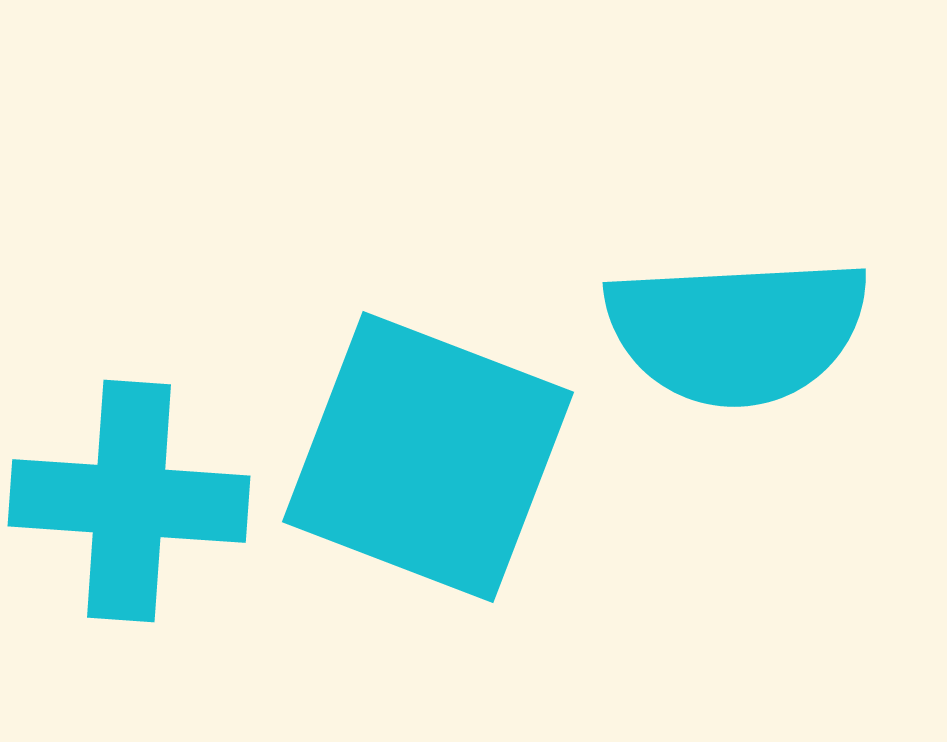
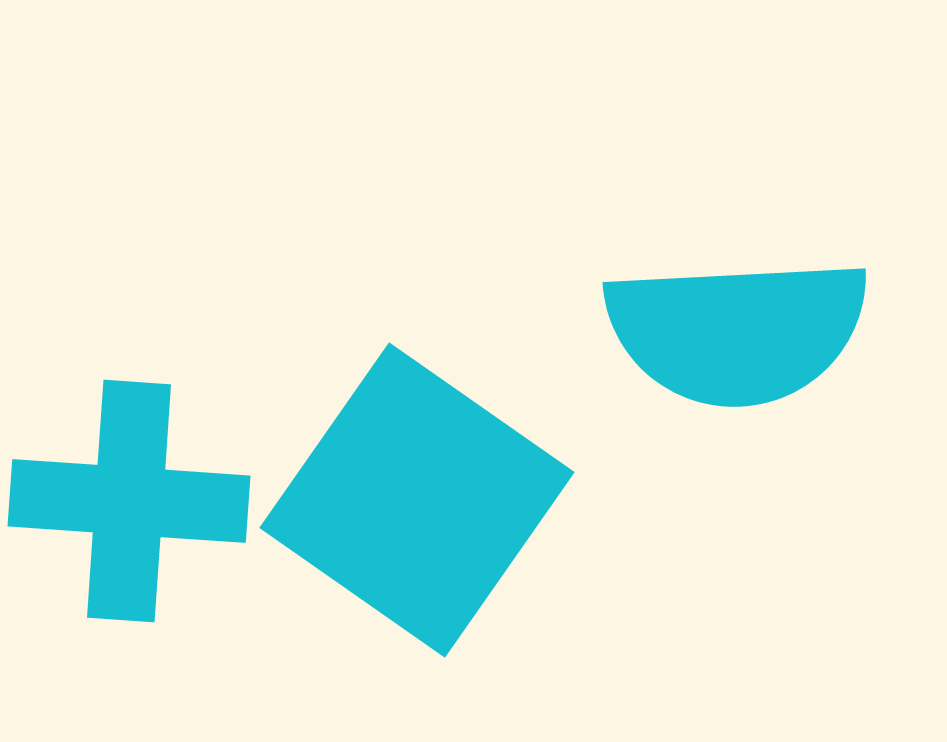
cyan square: moved 11 px left, 43 px down; rotated 14 degrees clockwise
